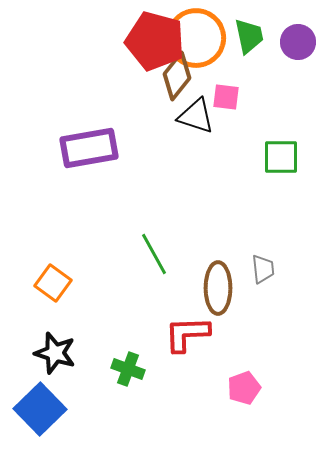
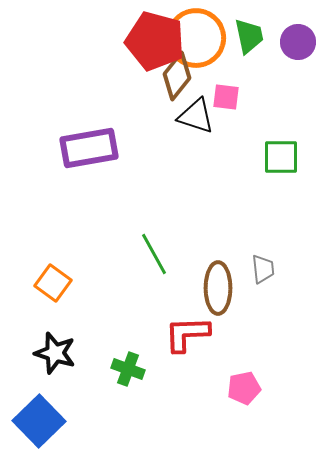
pink pentagon: rotated 8 degrees clockwise
blue square: moved 1 px left, 12 px down
